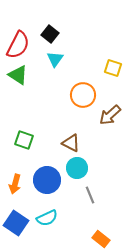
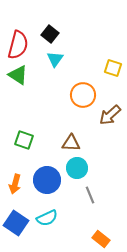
red semicircle: rotated 12 degrees counterclockwise
brown triangle: rotated 24 degrees counterclockwise
